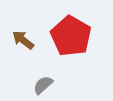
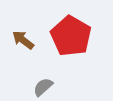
gray semicircle: moved 2 px down
